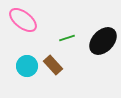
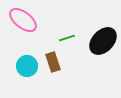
brown rectangle: moved 3 px up; rotated 24 degrees clockwise
